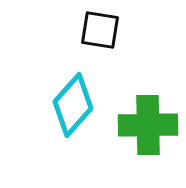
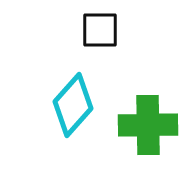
black square: rotated 9 degrees counterclockwise
